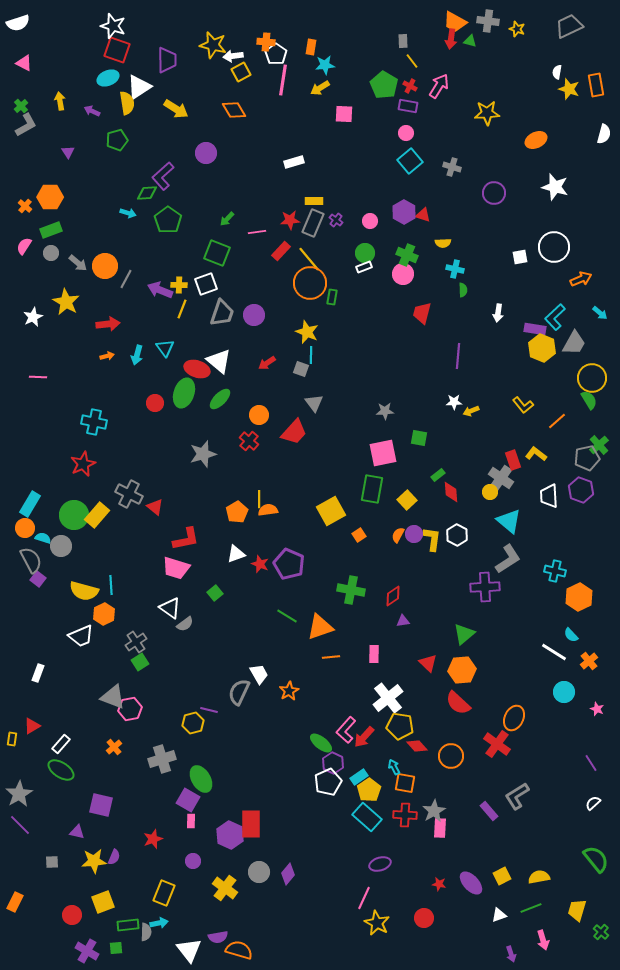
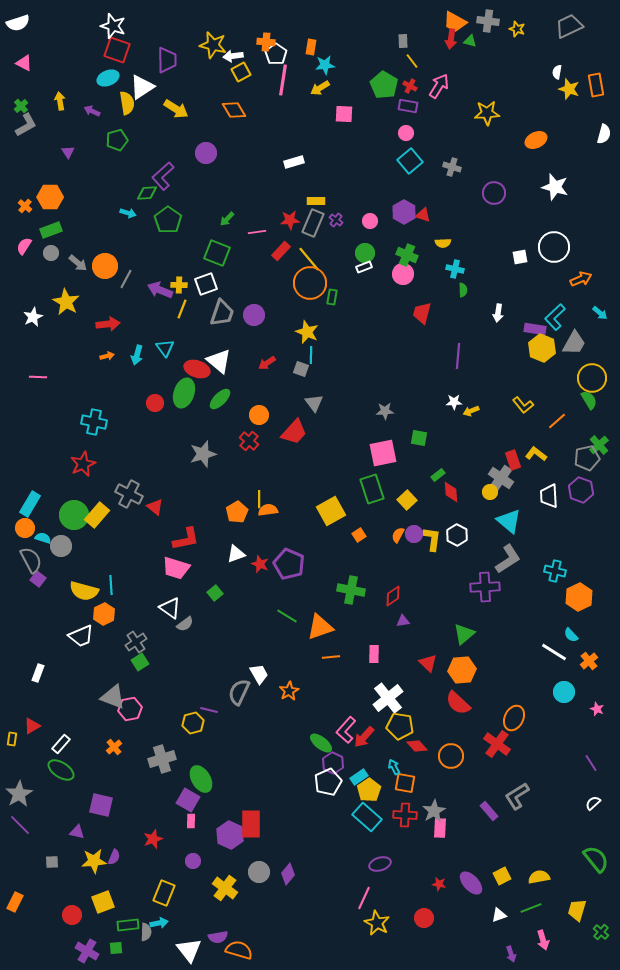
white triangle at (139, 87): moved 3 px right
yellow rectangle at (314, 201): moved 2 px right
green rectangle at (372, 489): rotated 28 degrees counterclockwise
